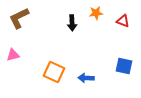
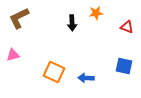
red triangle: moved 4 px right, 6 px down
